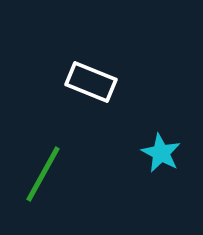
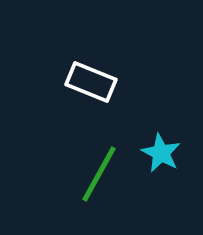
green line: moved 56 px right
